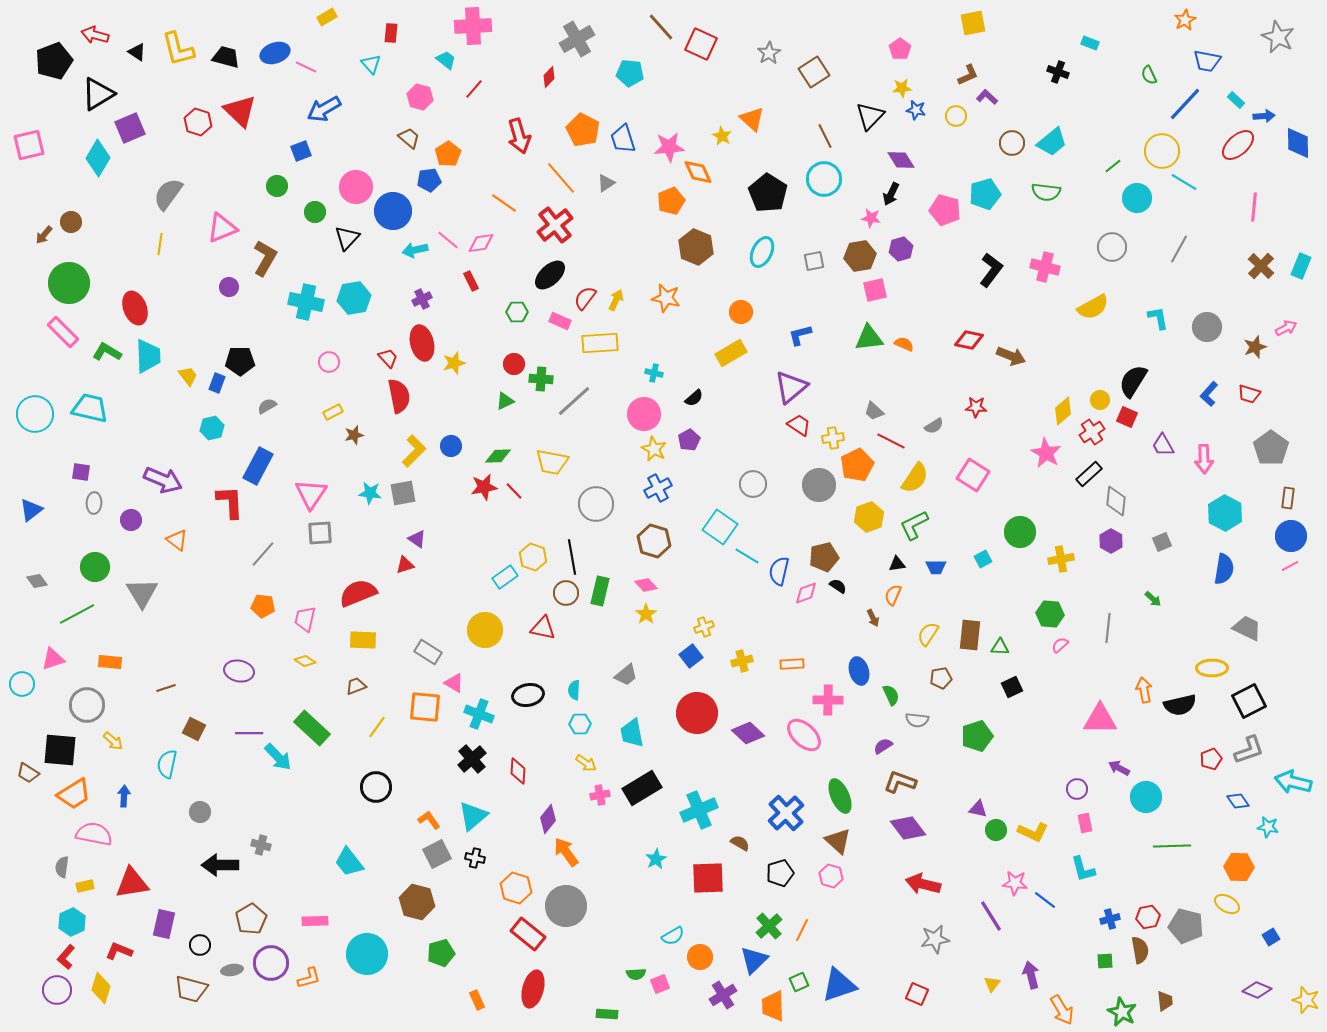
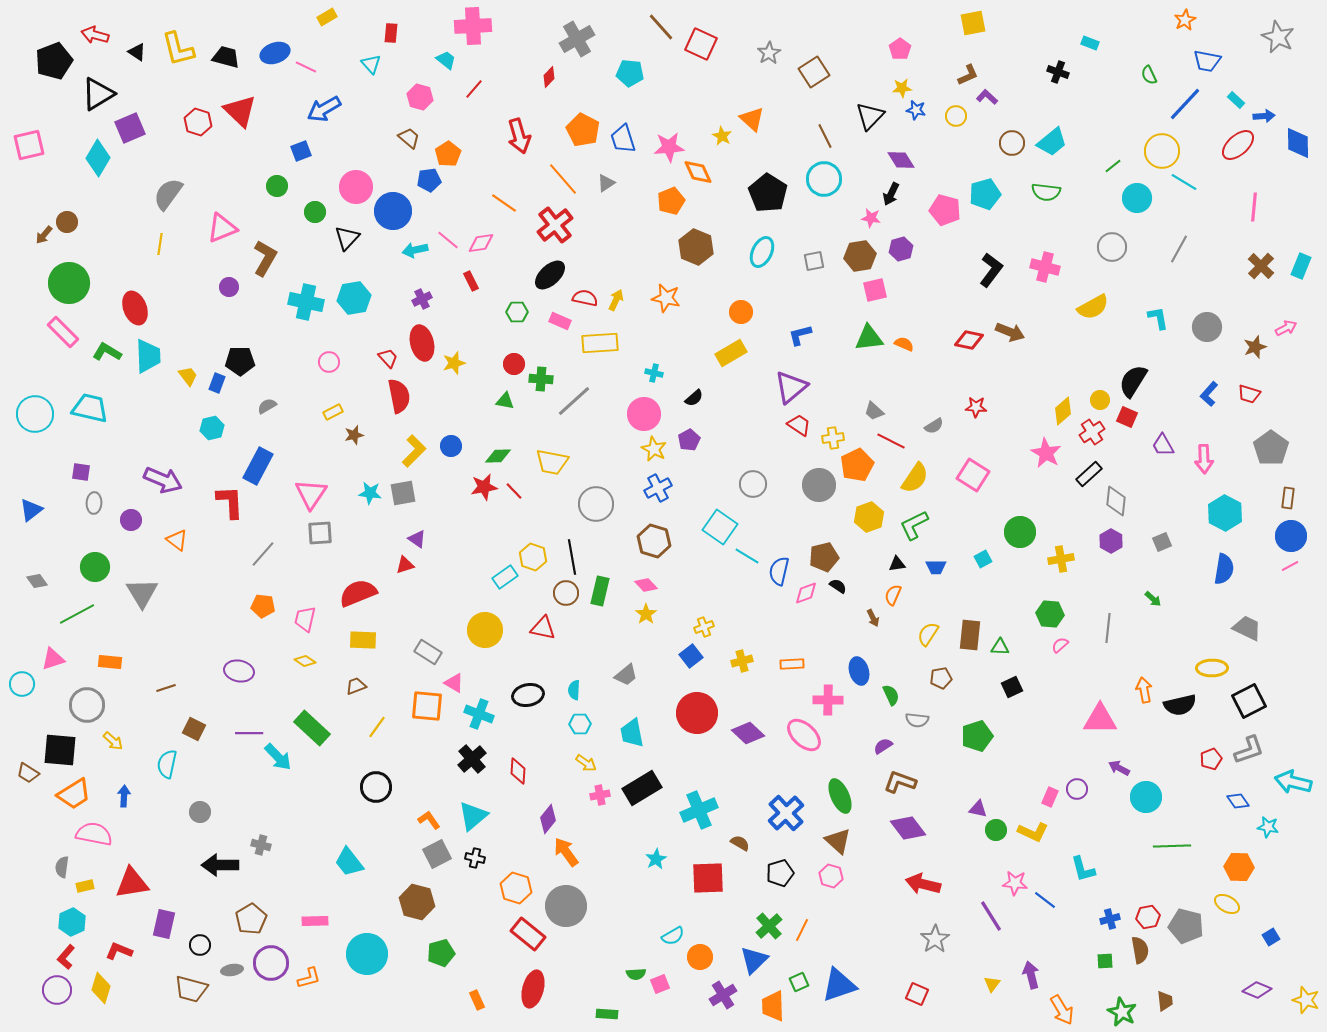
orange line at (561, 178): moved 2 px right, 1 px down
brown circle at (71, 222): moved 4 px left
red semicircle at (585, 298): rotated 65 degrees clockwise
brown arrow at (1011, 356): moved 1 px left, 24 px up
green triangle at (505, 401): rotated 36 degrees clockwise
orange square at (425, 707): moved 2 px right, 1 px up
pink rectangle at (1085, 823): moved 35 px left, 26 px up; rotated 36 degrees clockwise
gray star at (935, 939): rotated 24 degrees counterclockwise
